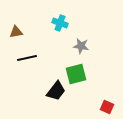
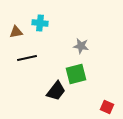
cyan cross: moved 20 px left; rotated 14 degrees counterclockwise
